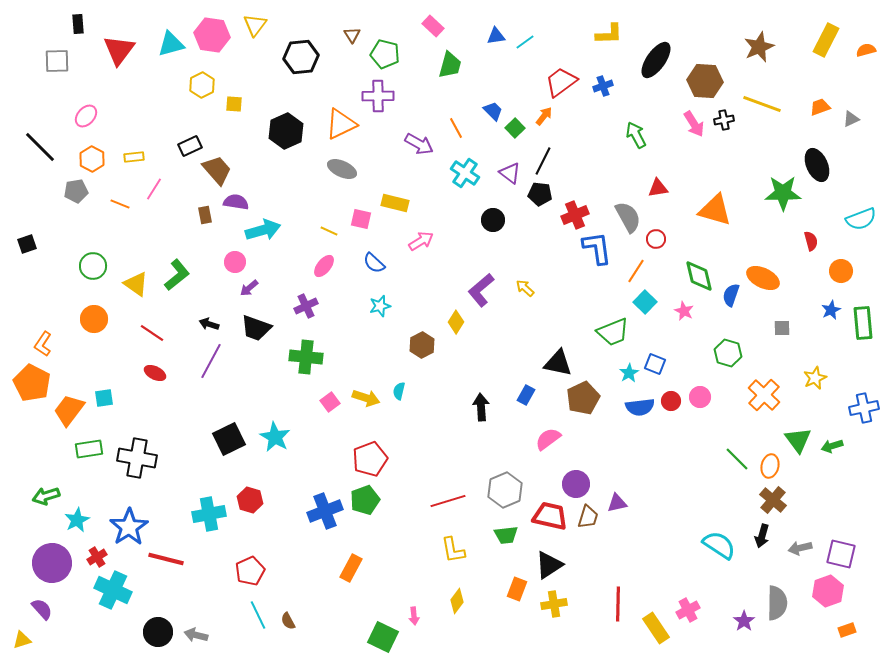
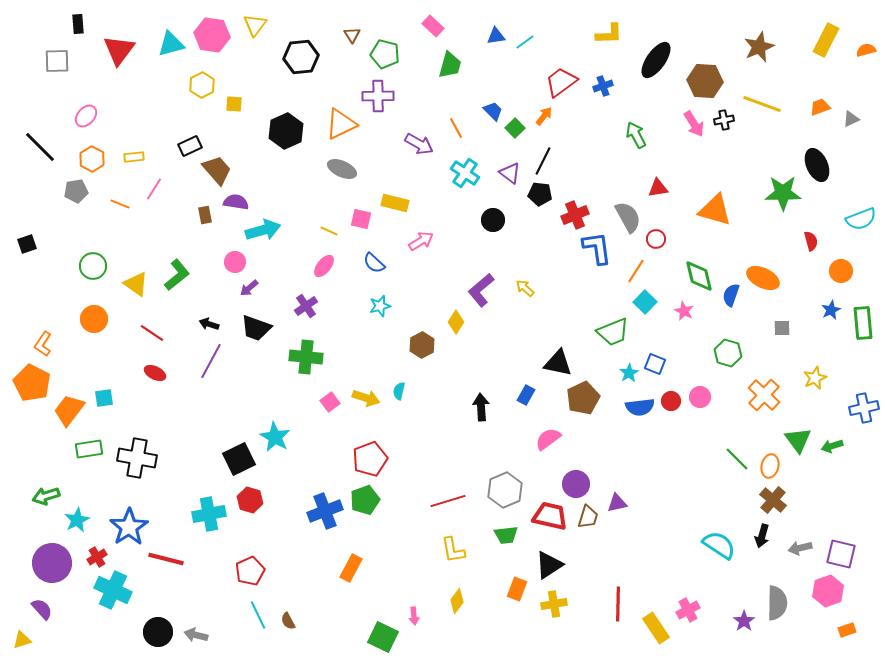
purple cross at (306, 306): rotated 10 degrees counterclockwise
black square at (229, 439): moved 10 px right, 20 px down
